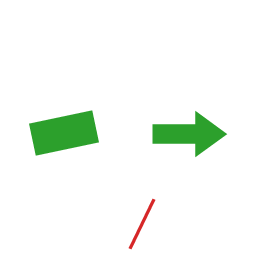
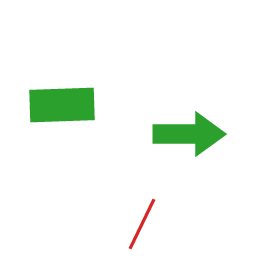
green rectangle: moved 2 px left, 28 px up; rotated 10 degrees clockwise
